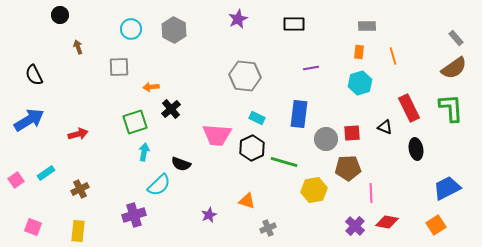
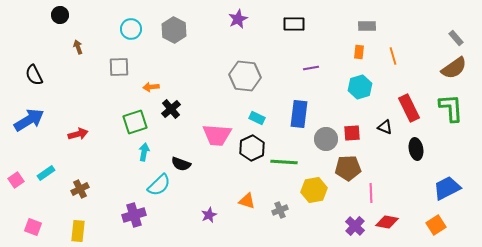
cyan hexagon at (360, 83): moved 4 px down
green line at (284, 162): rotated 12 degrees counterclockwise
gray cross at (268, 228): moved 12 px right, 18 px up
